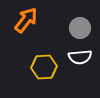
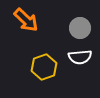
orange arrow: rotated 96 degrees clockwise
yellow hexagon: rotated 15 degrees counterclockwise
